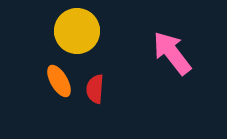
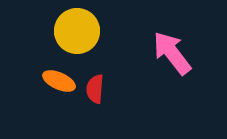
orange ellipse: rotated 36 degrees counterclockwise
